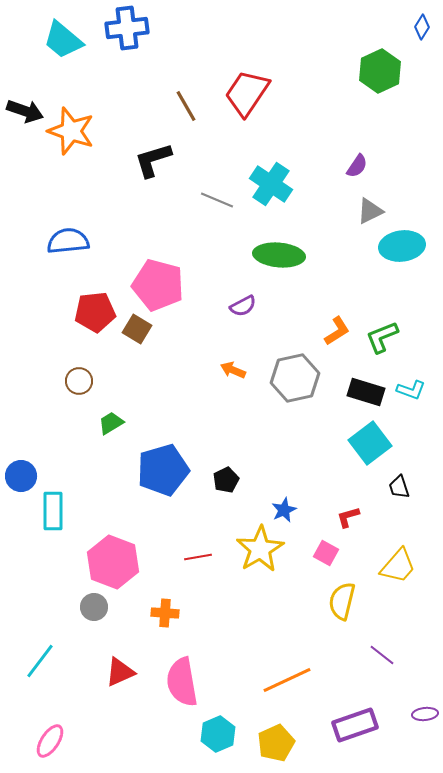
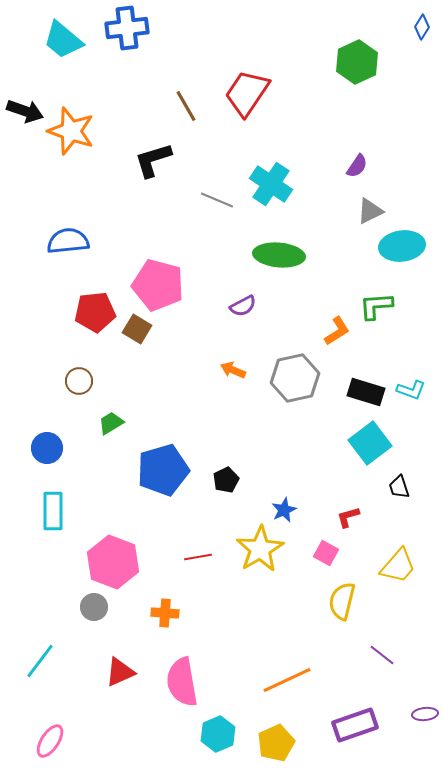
green hexagon at (380, 71): moved 23 px left, 9 px up
green L-shape at (382, 337): moved 6 px left, 31 px up; rotated 18 degrees clockwise
blue circle at (21, 476): moved 26 px right, 28 px up
